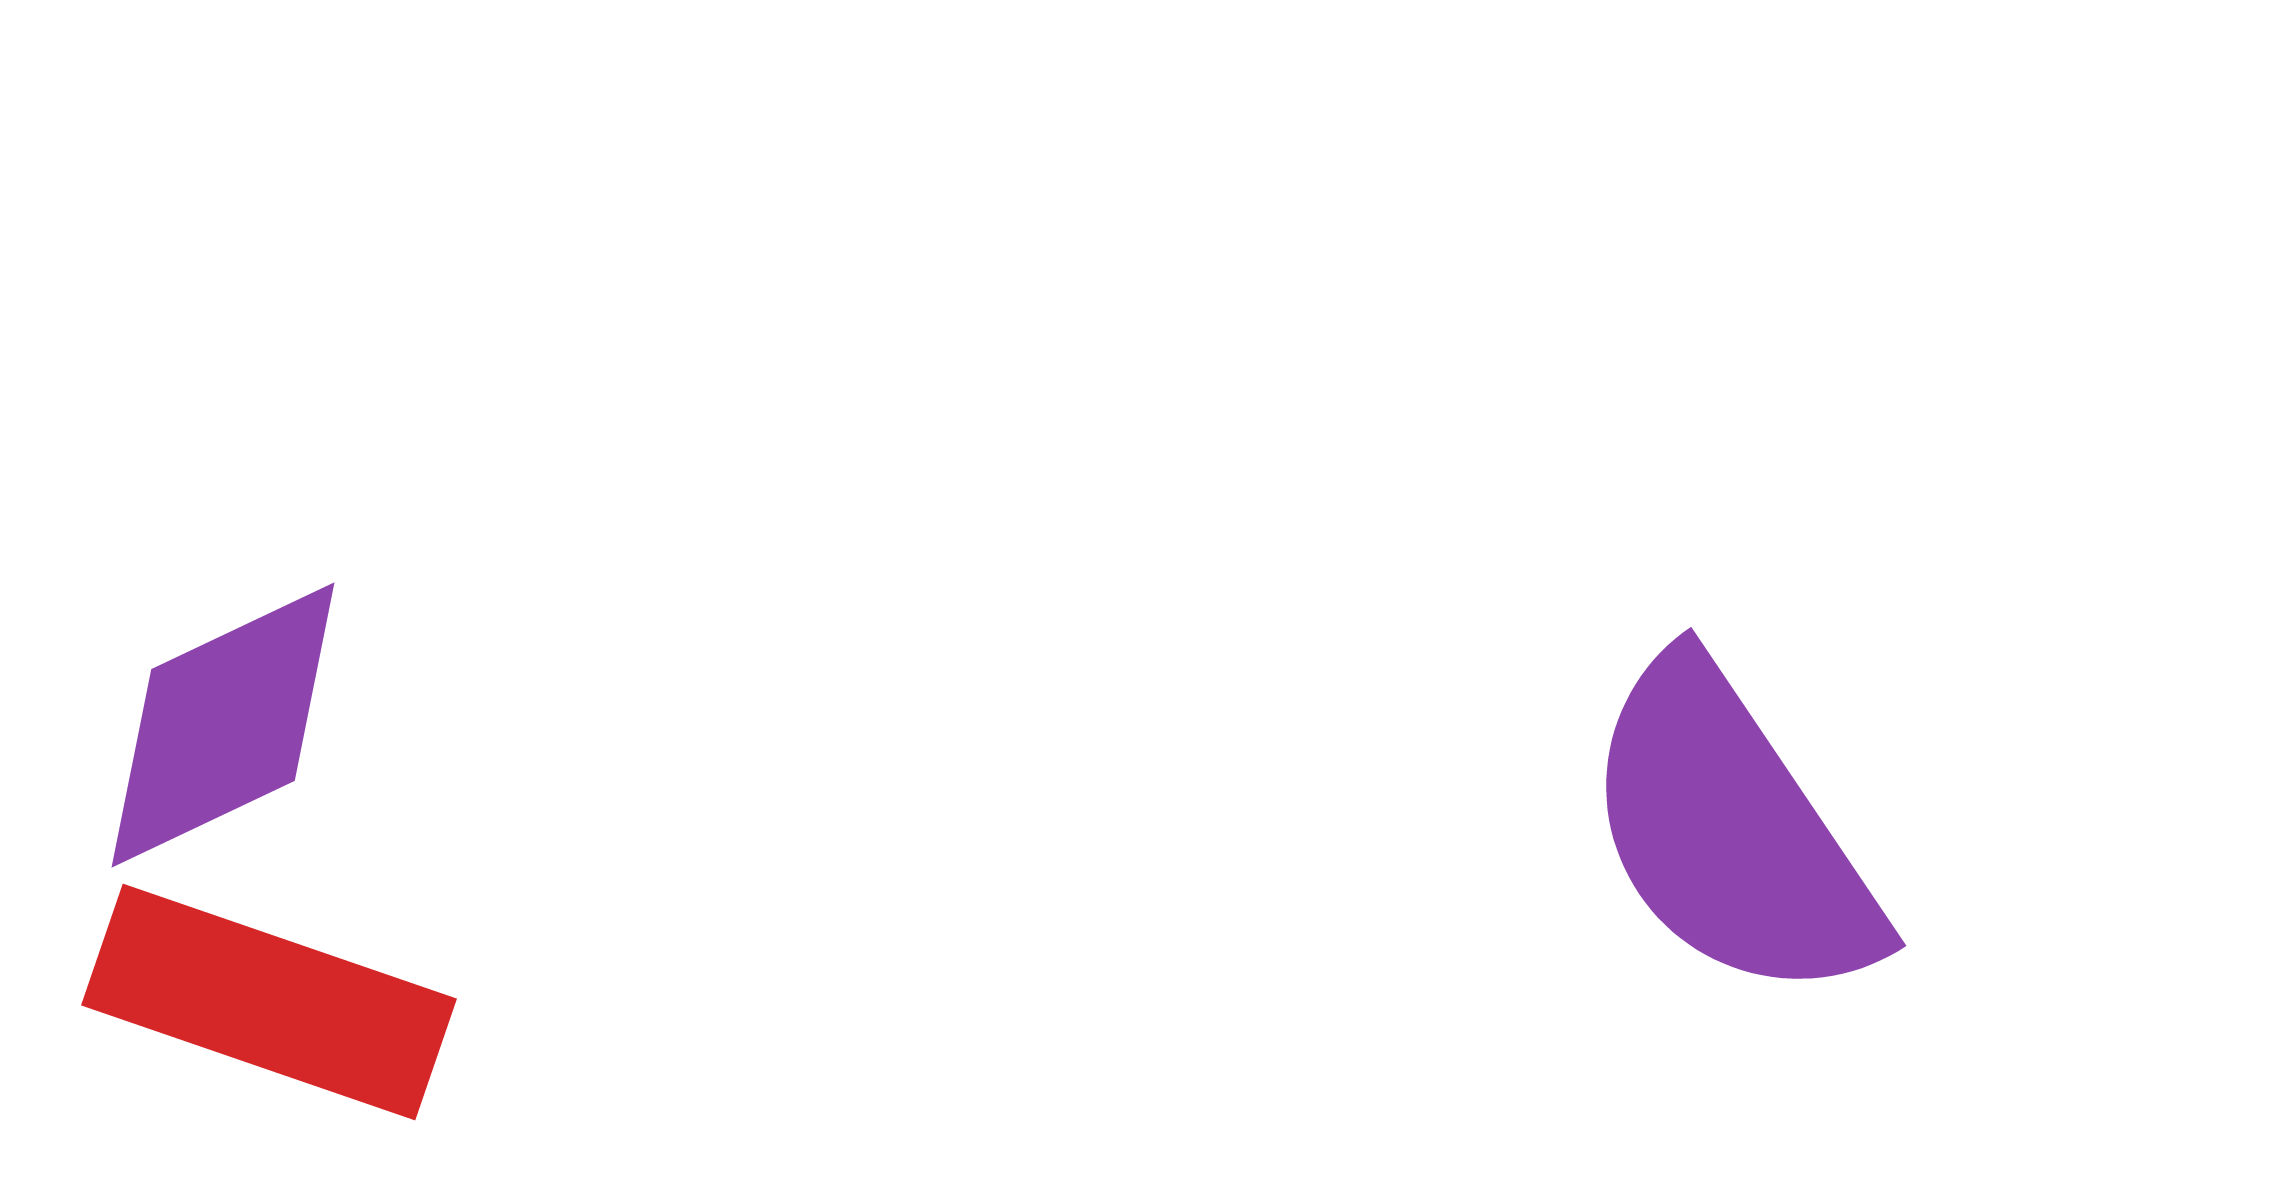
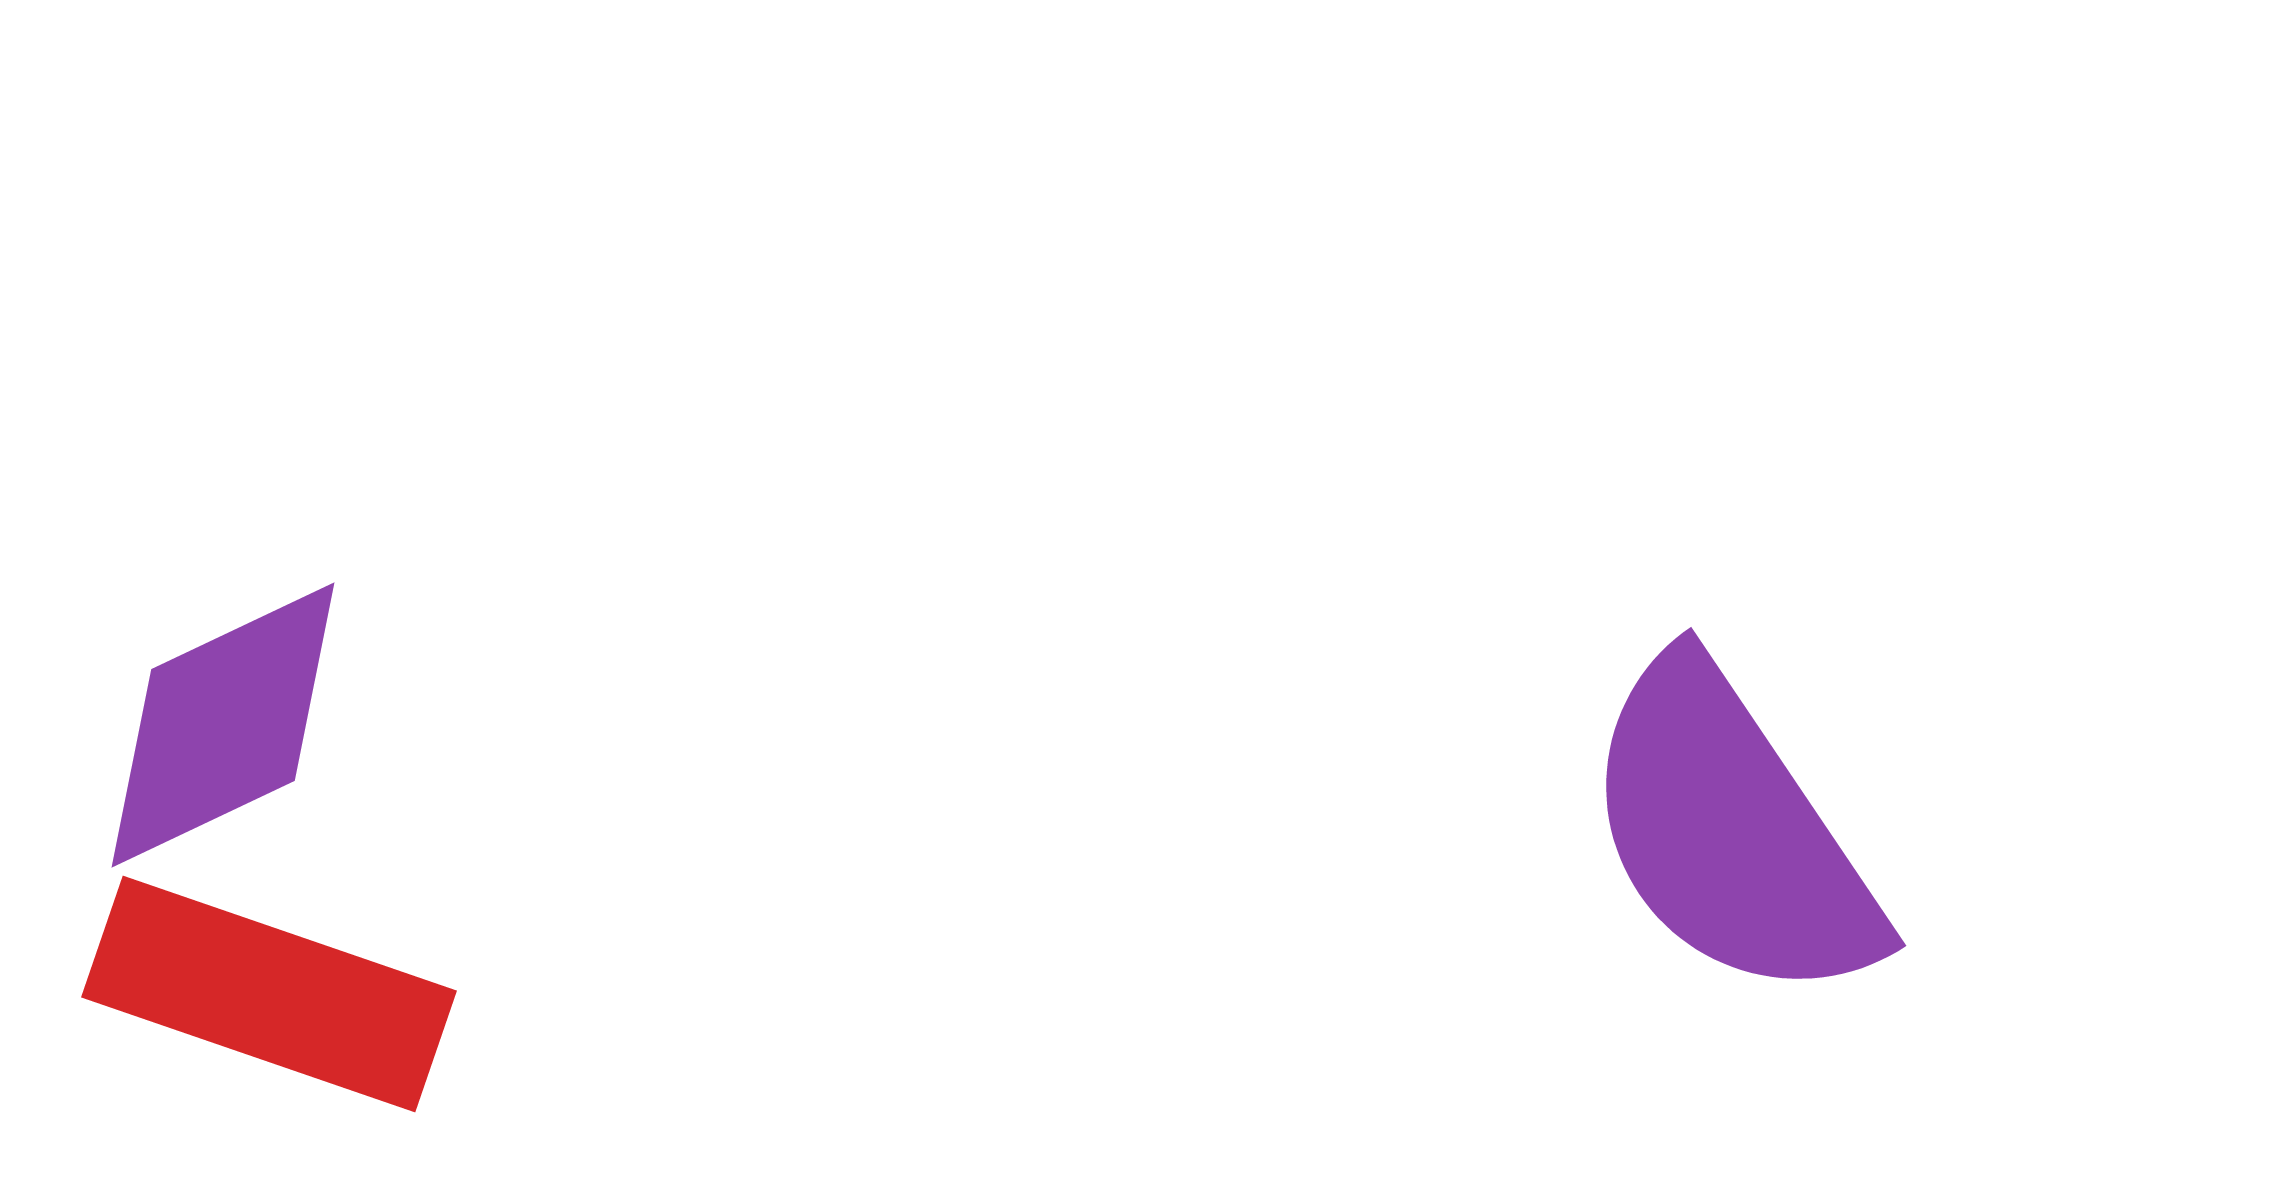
red rectangle: moved 8 px up
